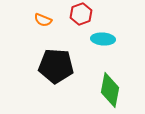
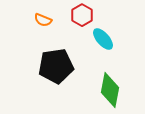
red hexagon: moved 1 px right, 1 px down; rotated 10 degrees counterclockwise
cyan ellipse: rotated 45 degrees clockwise
black pentagon: rotated 12 degrees counterclockwise
